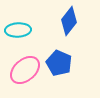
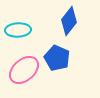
blue pentagon: moved 2 px left, 5 px up
pink ellipse: moved 1 px left
